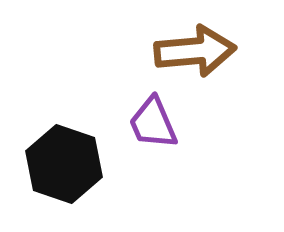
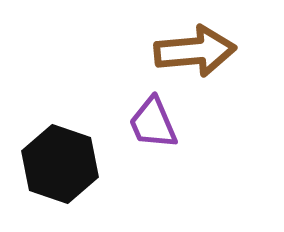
black hexagon: moved 4 px left
